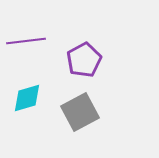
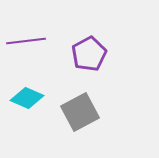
purple pentagon: moved 5 px right, 6 px up
cyan diamond: rotated 40 degrees clockwise
